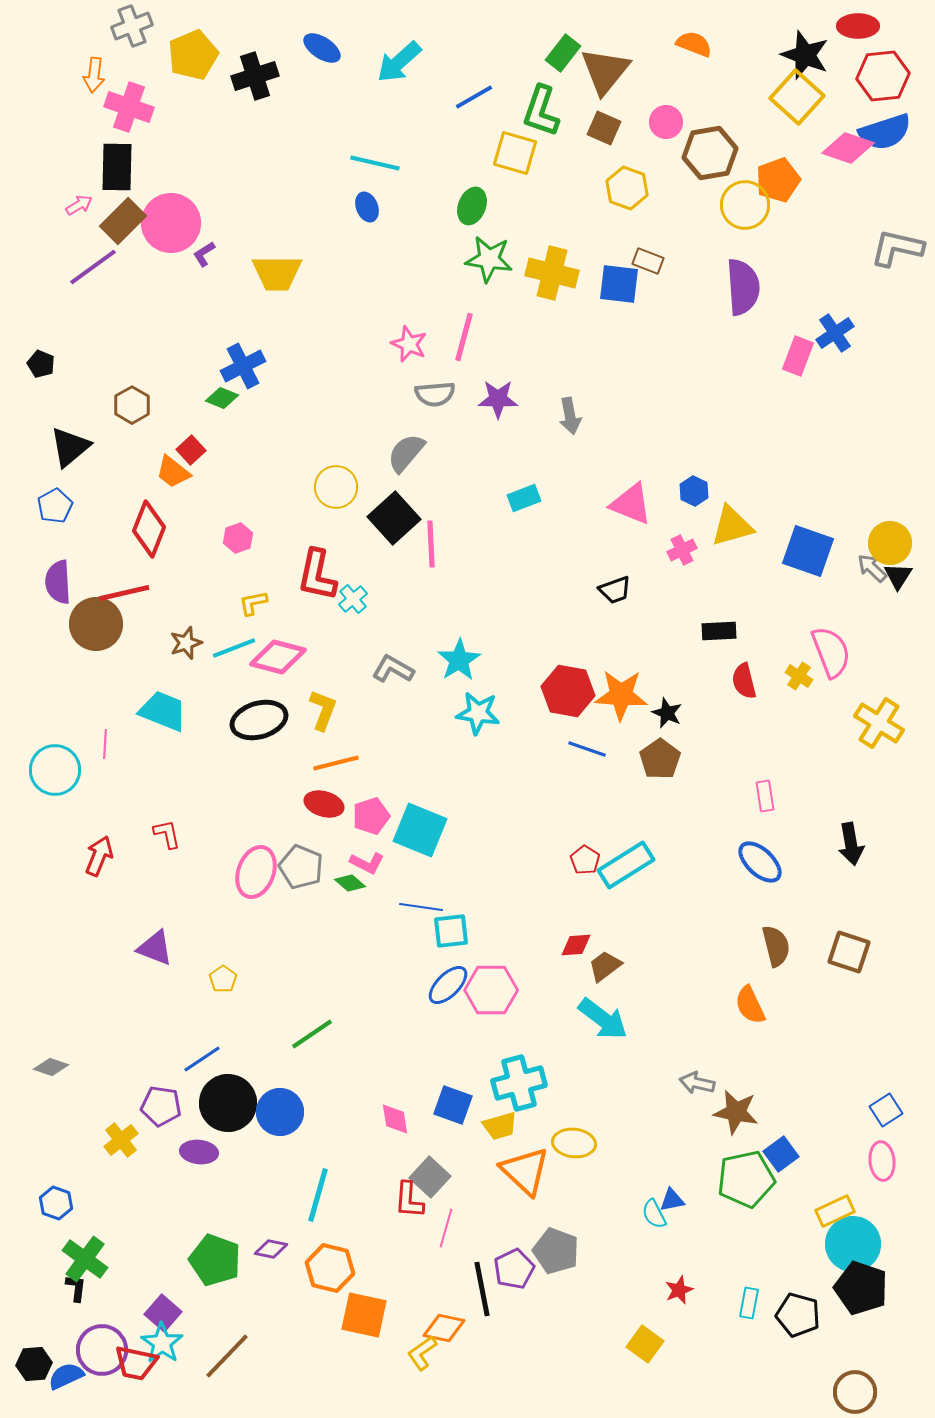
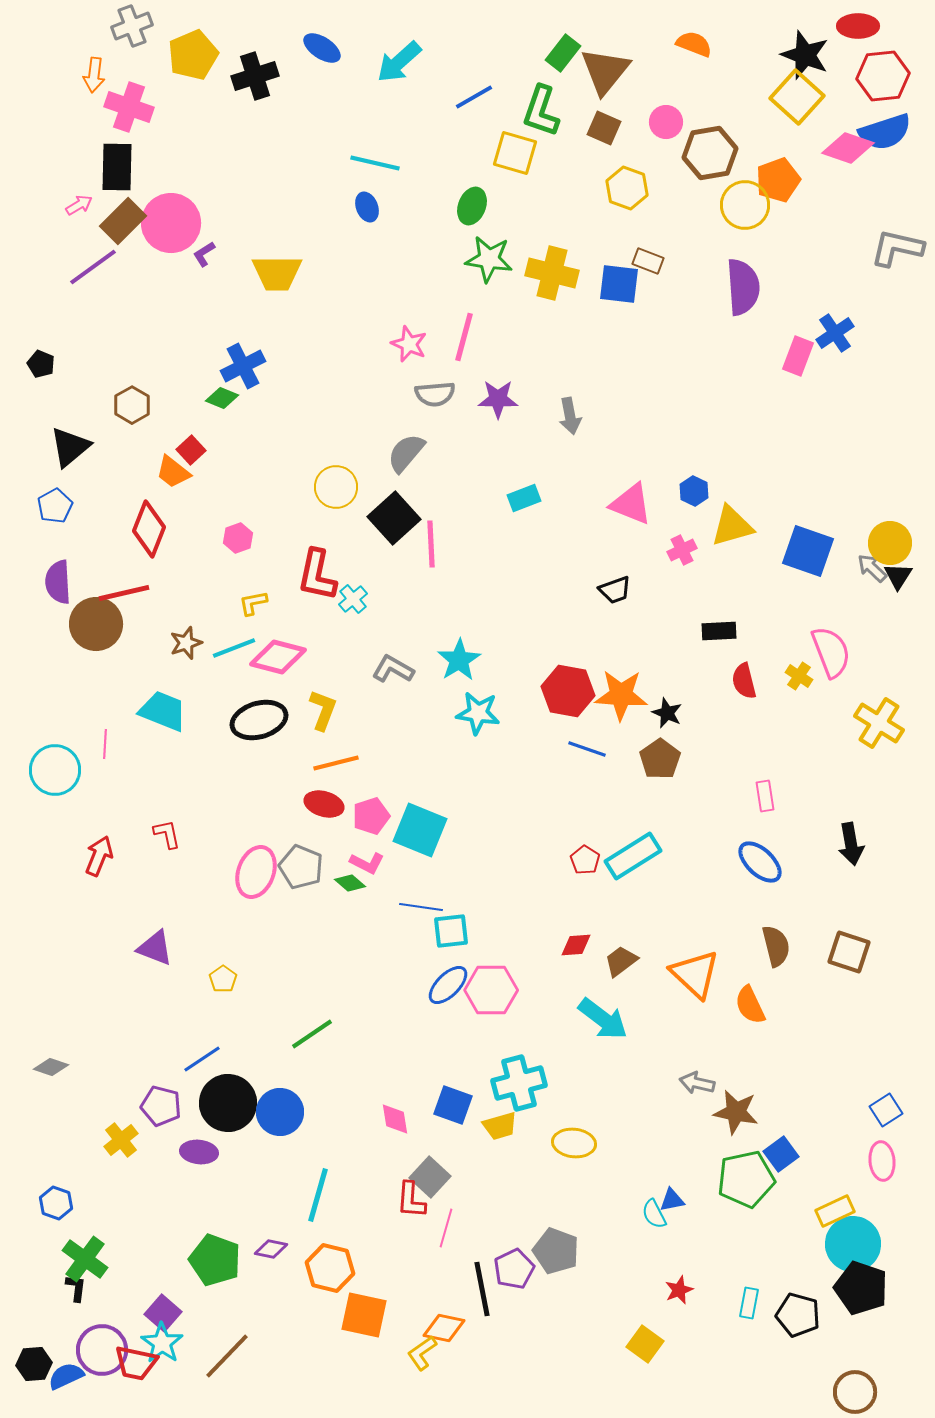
cyan rectangle at (626, 865): moved 7 px right, 9 px up
brown trapezoid at (605, 966): moved 16 px right, 5 px up
purple pentagon at (161, 1106): rotated 6 degrees clockwise
orange triangle at (525, 1171): moved 170 px right, 197 px up
red L-shape at (409, 1200): moved 2 px right
